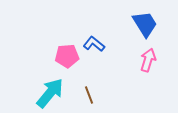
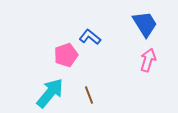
blue L-shape: moved 4 px left, 7 px up
pink pentagon: moved 1 px left, 1 px up; rotated 15 degrees counterclockwise
